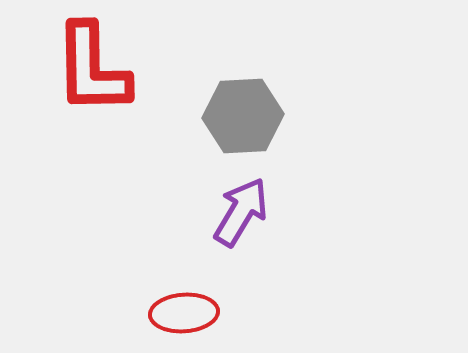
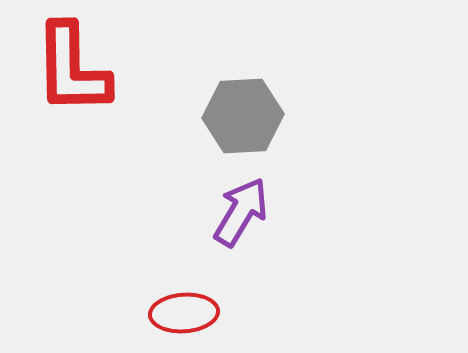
red L-shape: moved 20 px left
